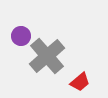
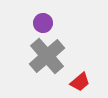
purple circle: moved 22 px right, 13 px up
